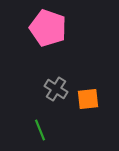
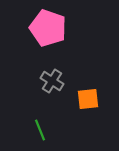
gray cross: moved 4 px left, 8 px up
